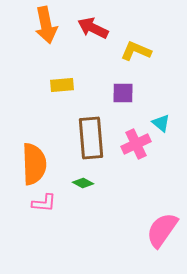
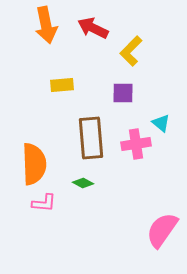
yellow L-shape: moved 5 px left; rotated 68 degrees counterclockwise
pink cross: rotated 16 degrees clockwise
